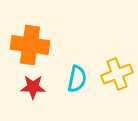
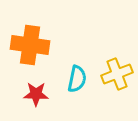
red star: moved 3 px right, 7 px down
